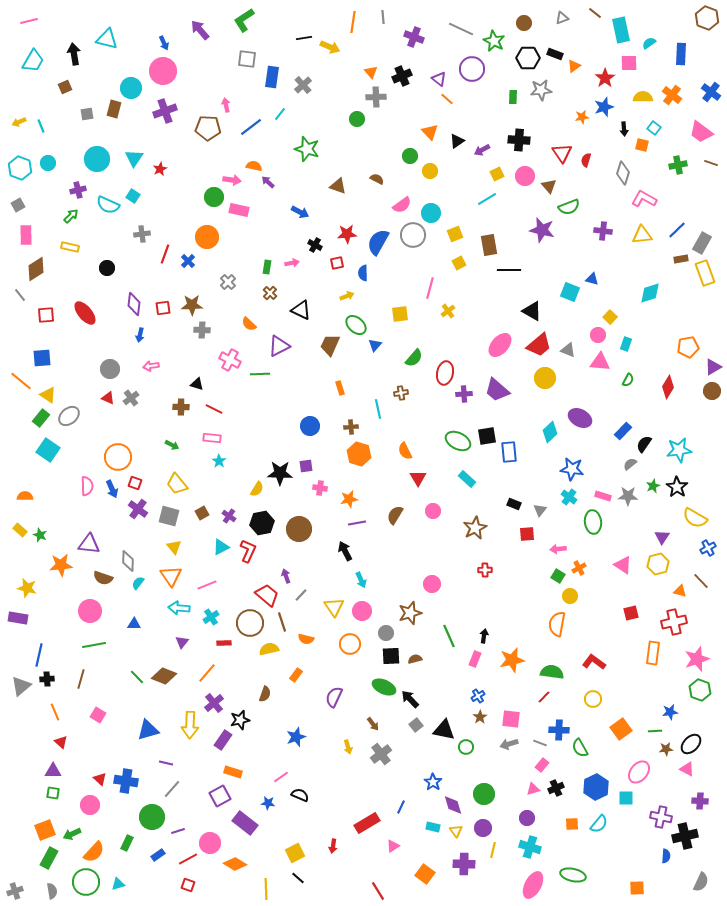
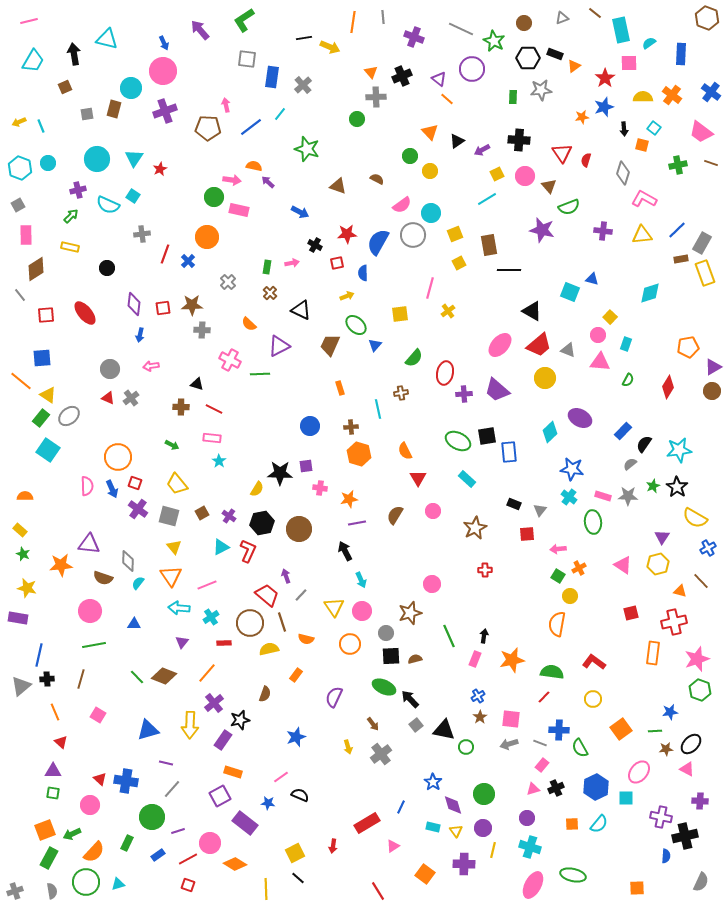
green star at (40, 535): moved 17 px left, 19 px down
